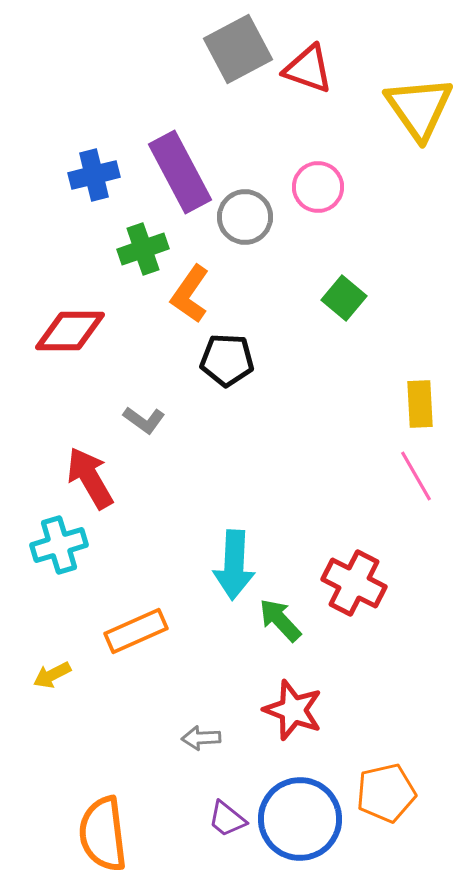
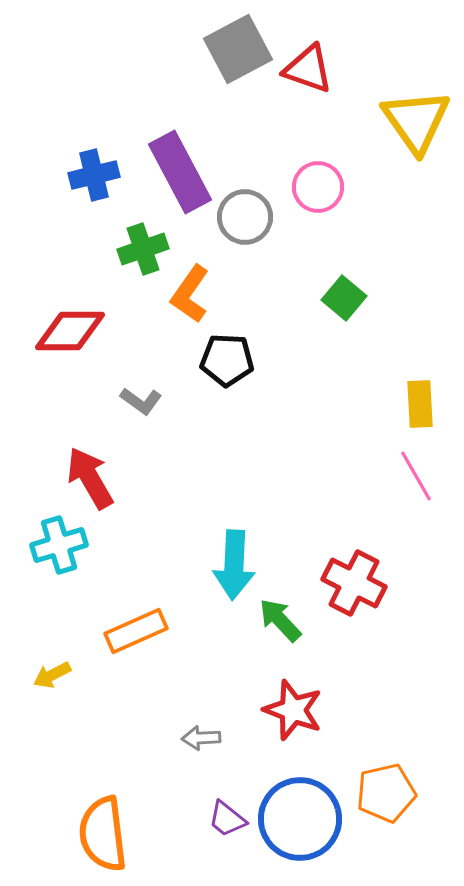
yellow triangle: moved 3 px left, 13 px down
gray L-shape: moved 3 px left, 19 px up
